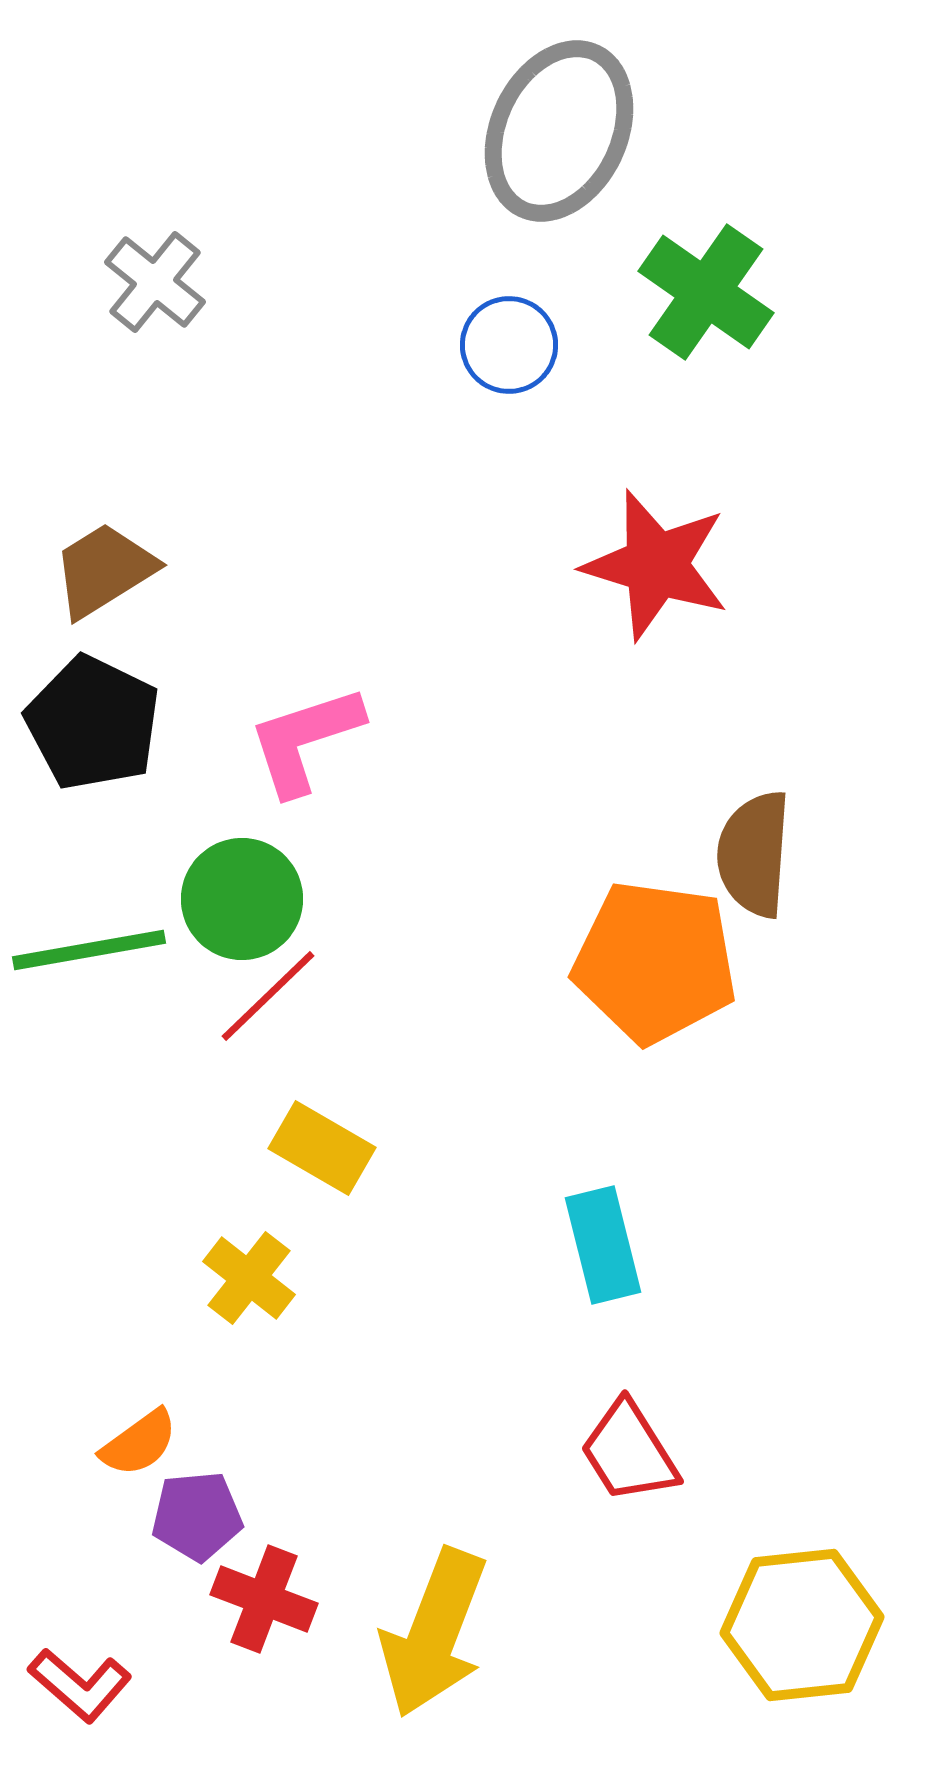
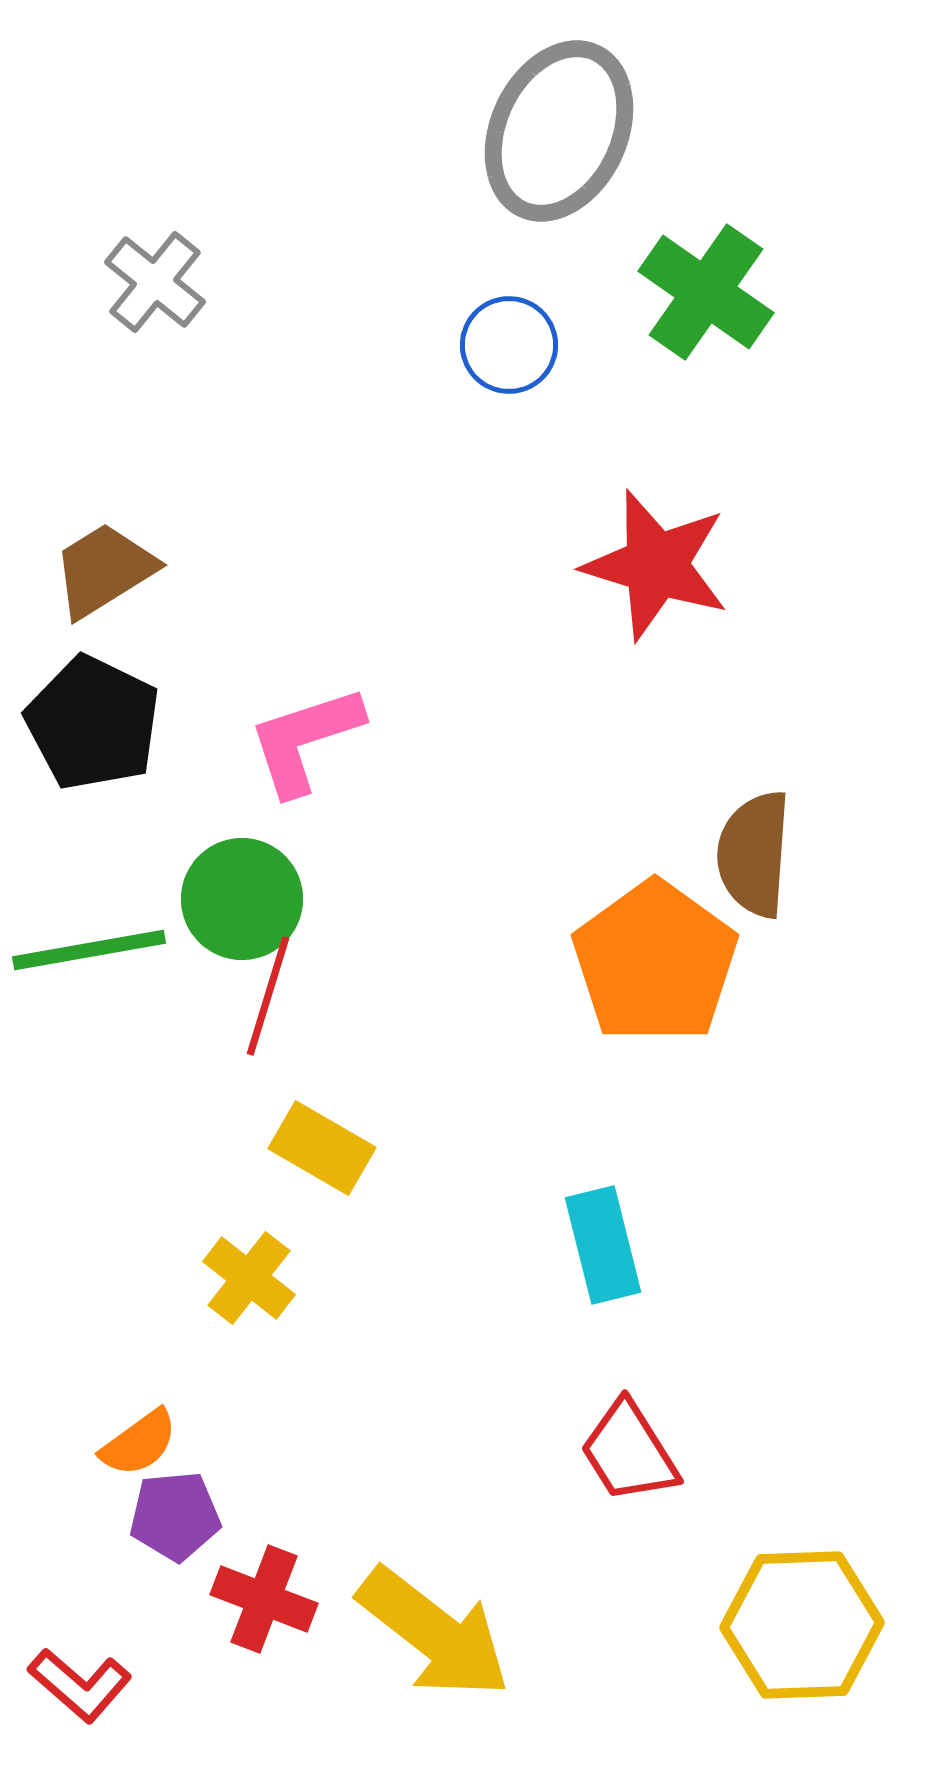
orange pentagon: rotated 28 degrees clockwise
red line: rotated 29 degrees counterclockwise
purple pentagon: moved 22 px left
yellow hexagon: rotated 4 degrees clockwise
yellow arrow: rotated 73 degrees counterclockwise
